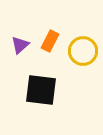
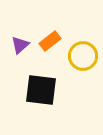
orange rectangle: rotated 25 degrees clockwise
yellow circle: moved 5 px down
